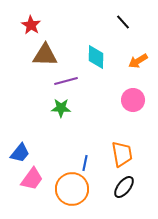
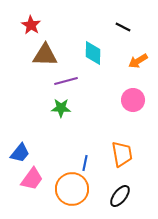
black line: moved 5 px down; rotated 21 degrees counterclockwise
cyan diamond: moved 3 px left, 4 px up
black ellipse: moved 4 px left, 9 px down
